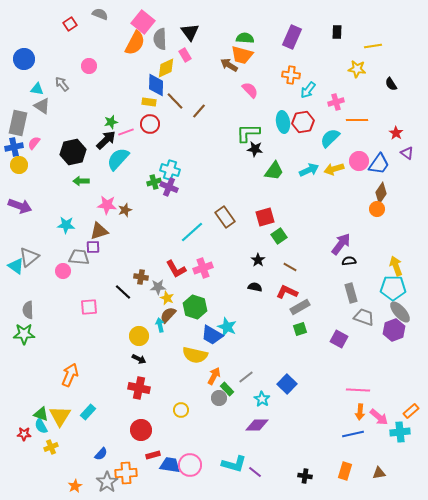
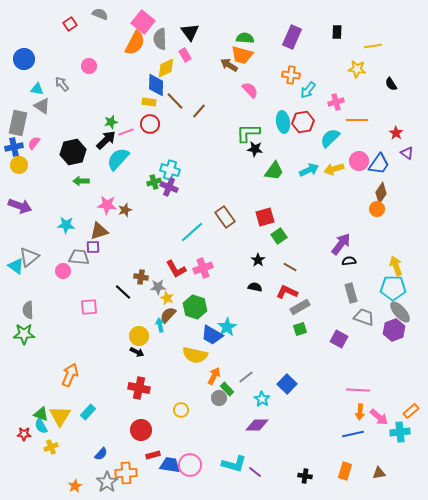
cyan star at (227, 327): rotated 18 degrees clockwise
black arrow at (139, 359): moved 2 px left, 7 px up
